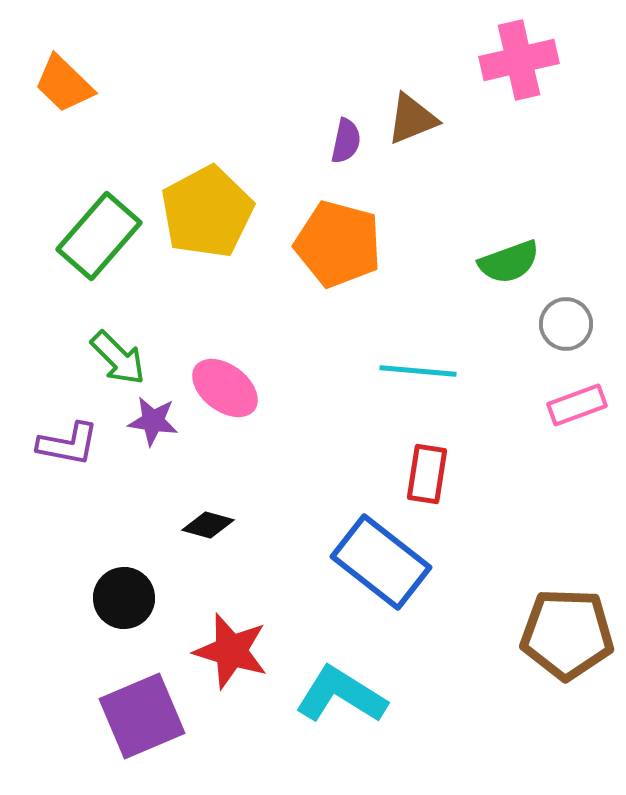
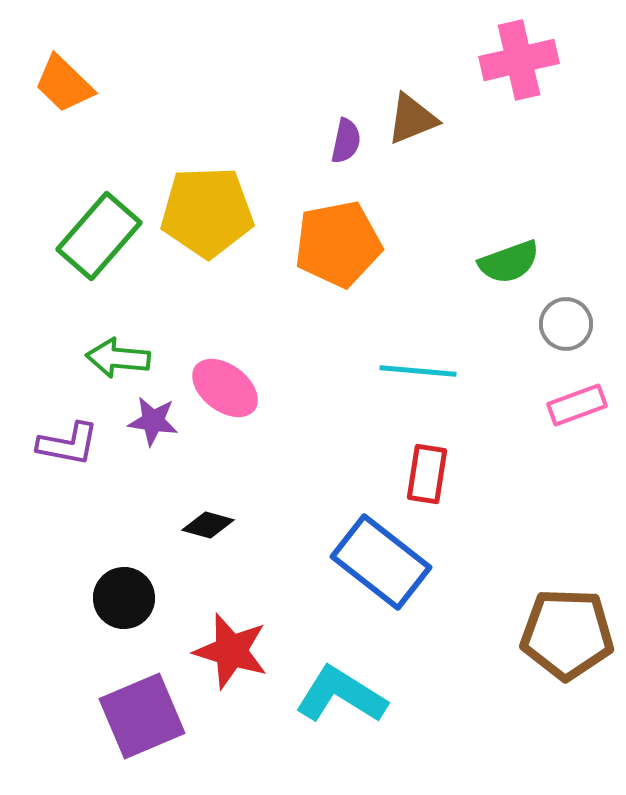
yellow pentagon: rotated 26 degrees clockwise
orange pentagon: rotated 26 degrees counterclockwise
green arrow: rotated 140 degrees clockwise
